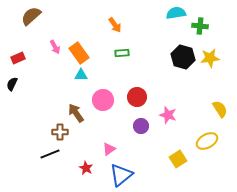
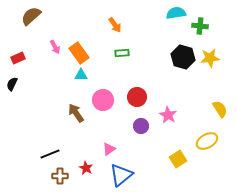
pink star: rotated 12 degrees clockwise
brown cross: moved 44 px down
